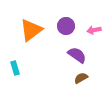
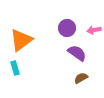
purple circle: moved 1 px right, 2 px down
orange triangle: moved 10 px left, 10 px down
purple semicircle: moved 2 px up
